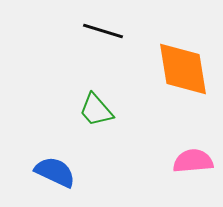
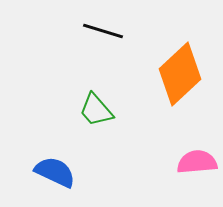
orange diamond: moved 3 px left, 5 px down; rotated 56 degrees clockwise
pink semicircle: moved 4 px right, 1 px down
